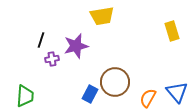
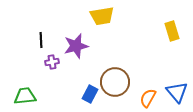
black line: rotated 21 degrees counterclockwise
purple cross: moved 3 px down
green trapezoid: rotated 100 degrees counterclockwise
